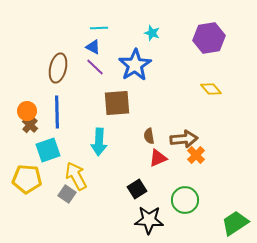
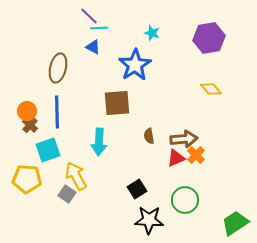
purple line: moved 6 px left, 51 px up
red triangle: moved 18 px right
